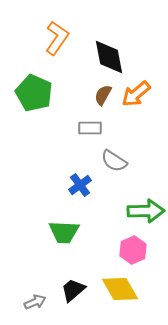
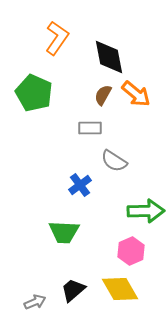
orange arrow: rotated 100 degrees counterclockwise
pink hexagon: moved 2 px left, 1 px down
